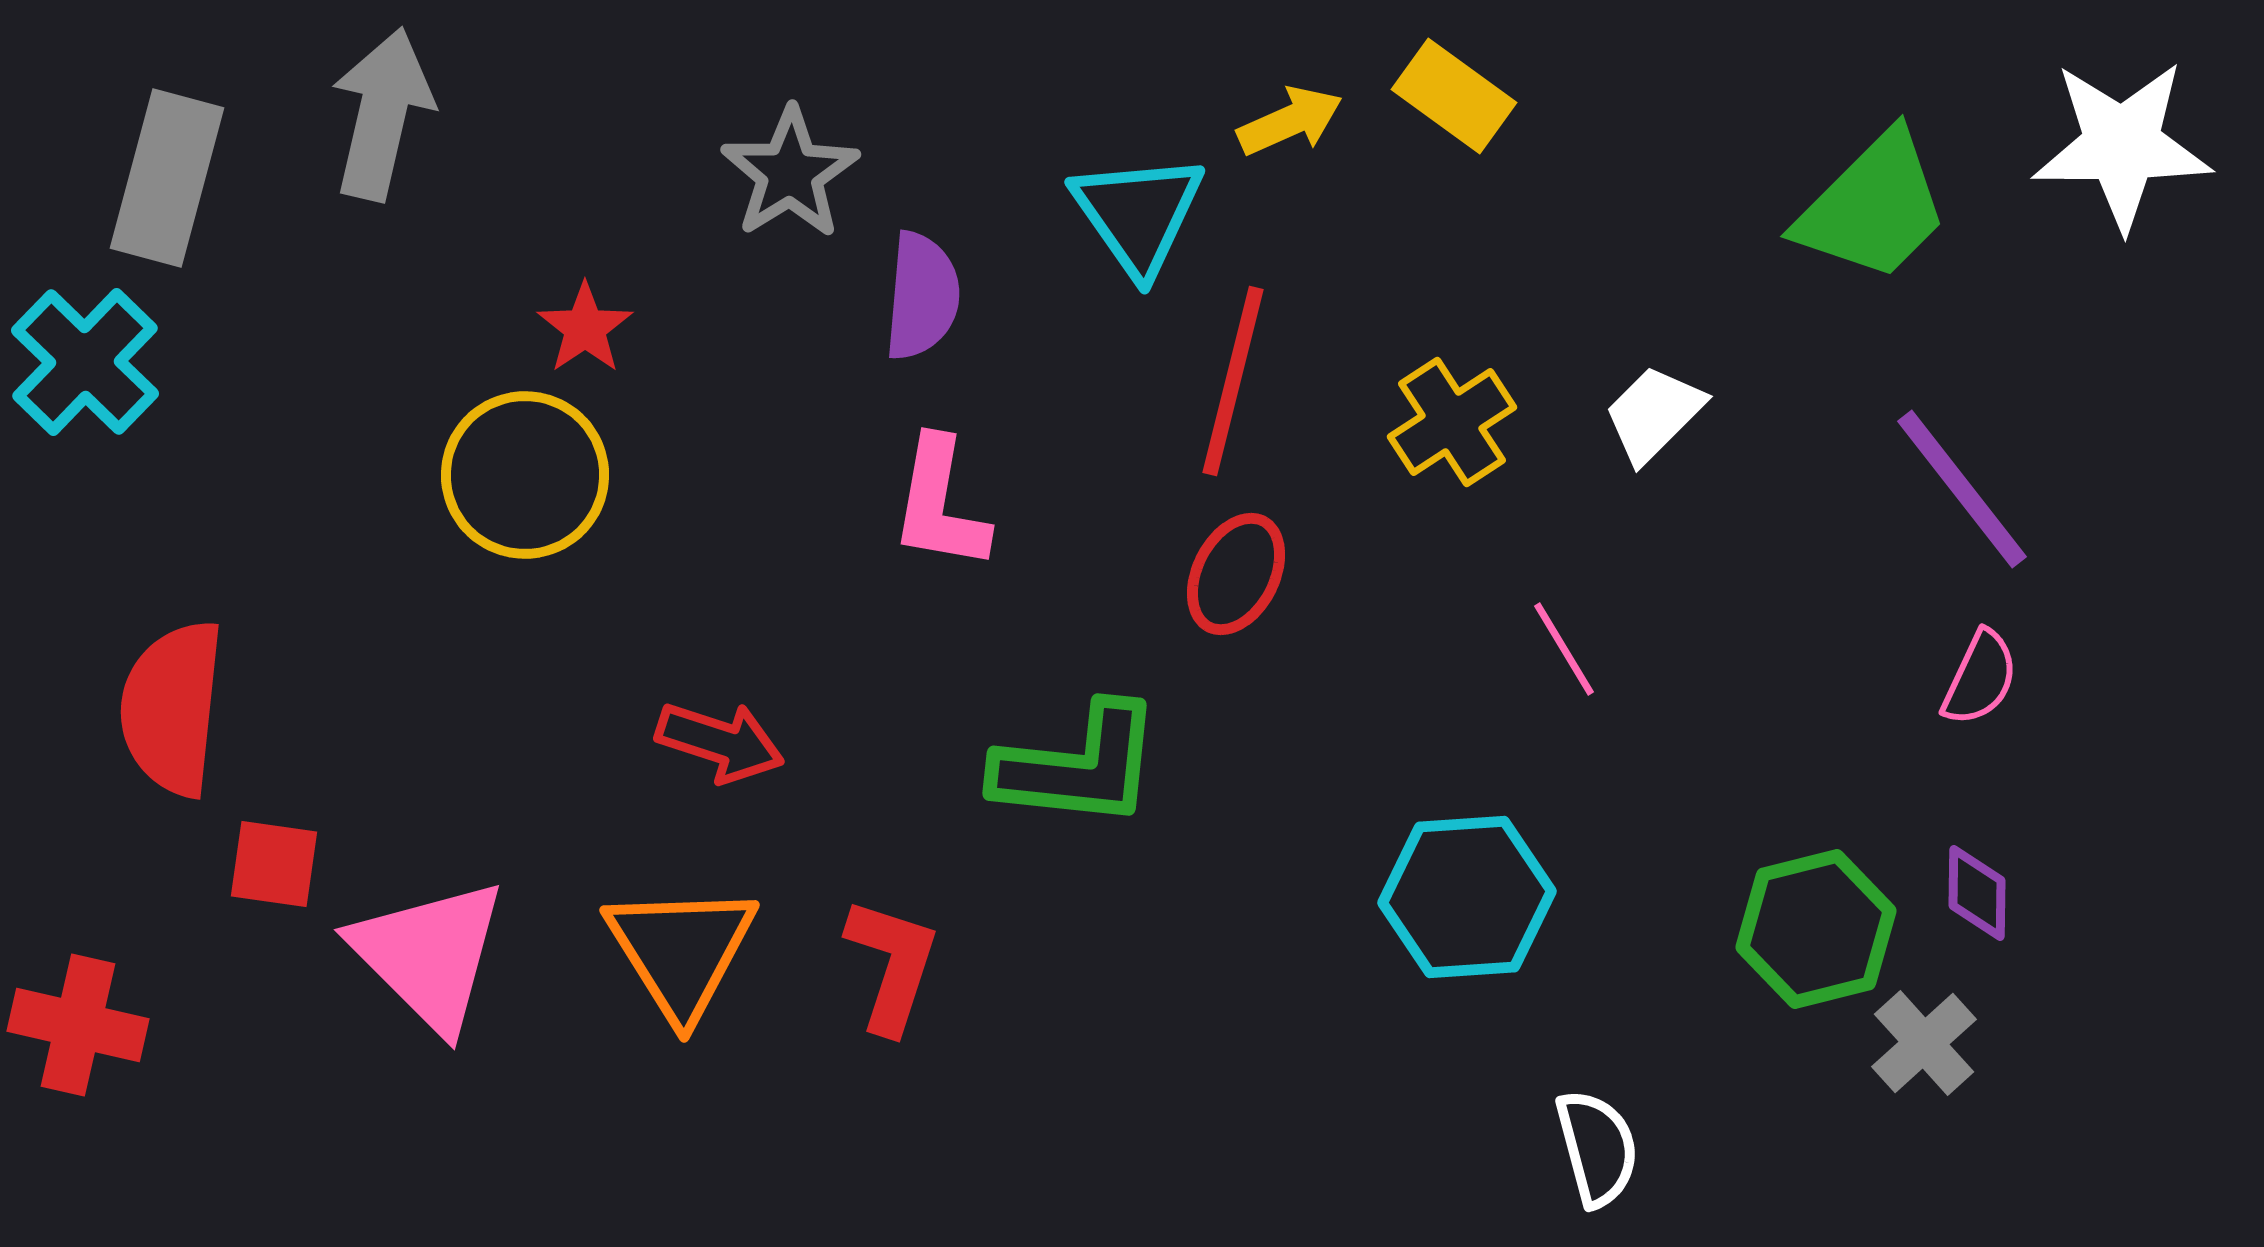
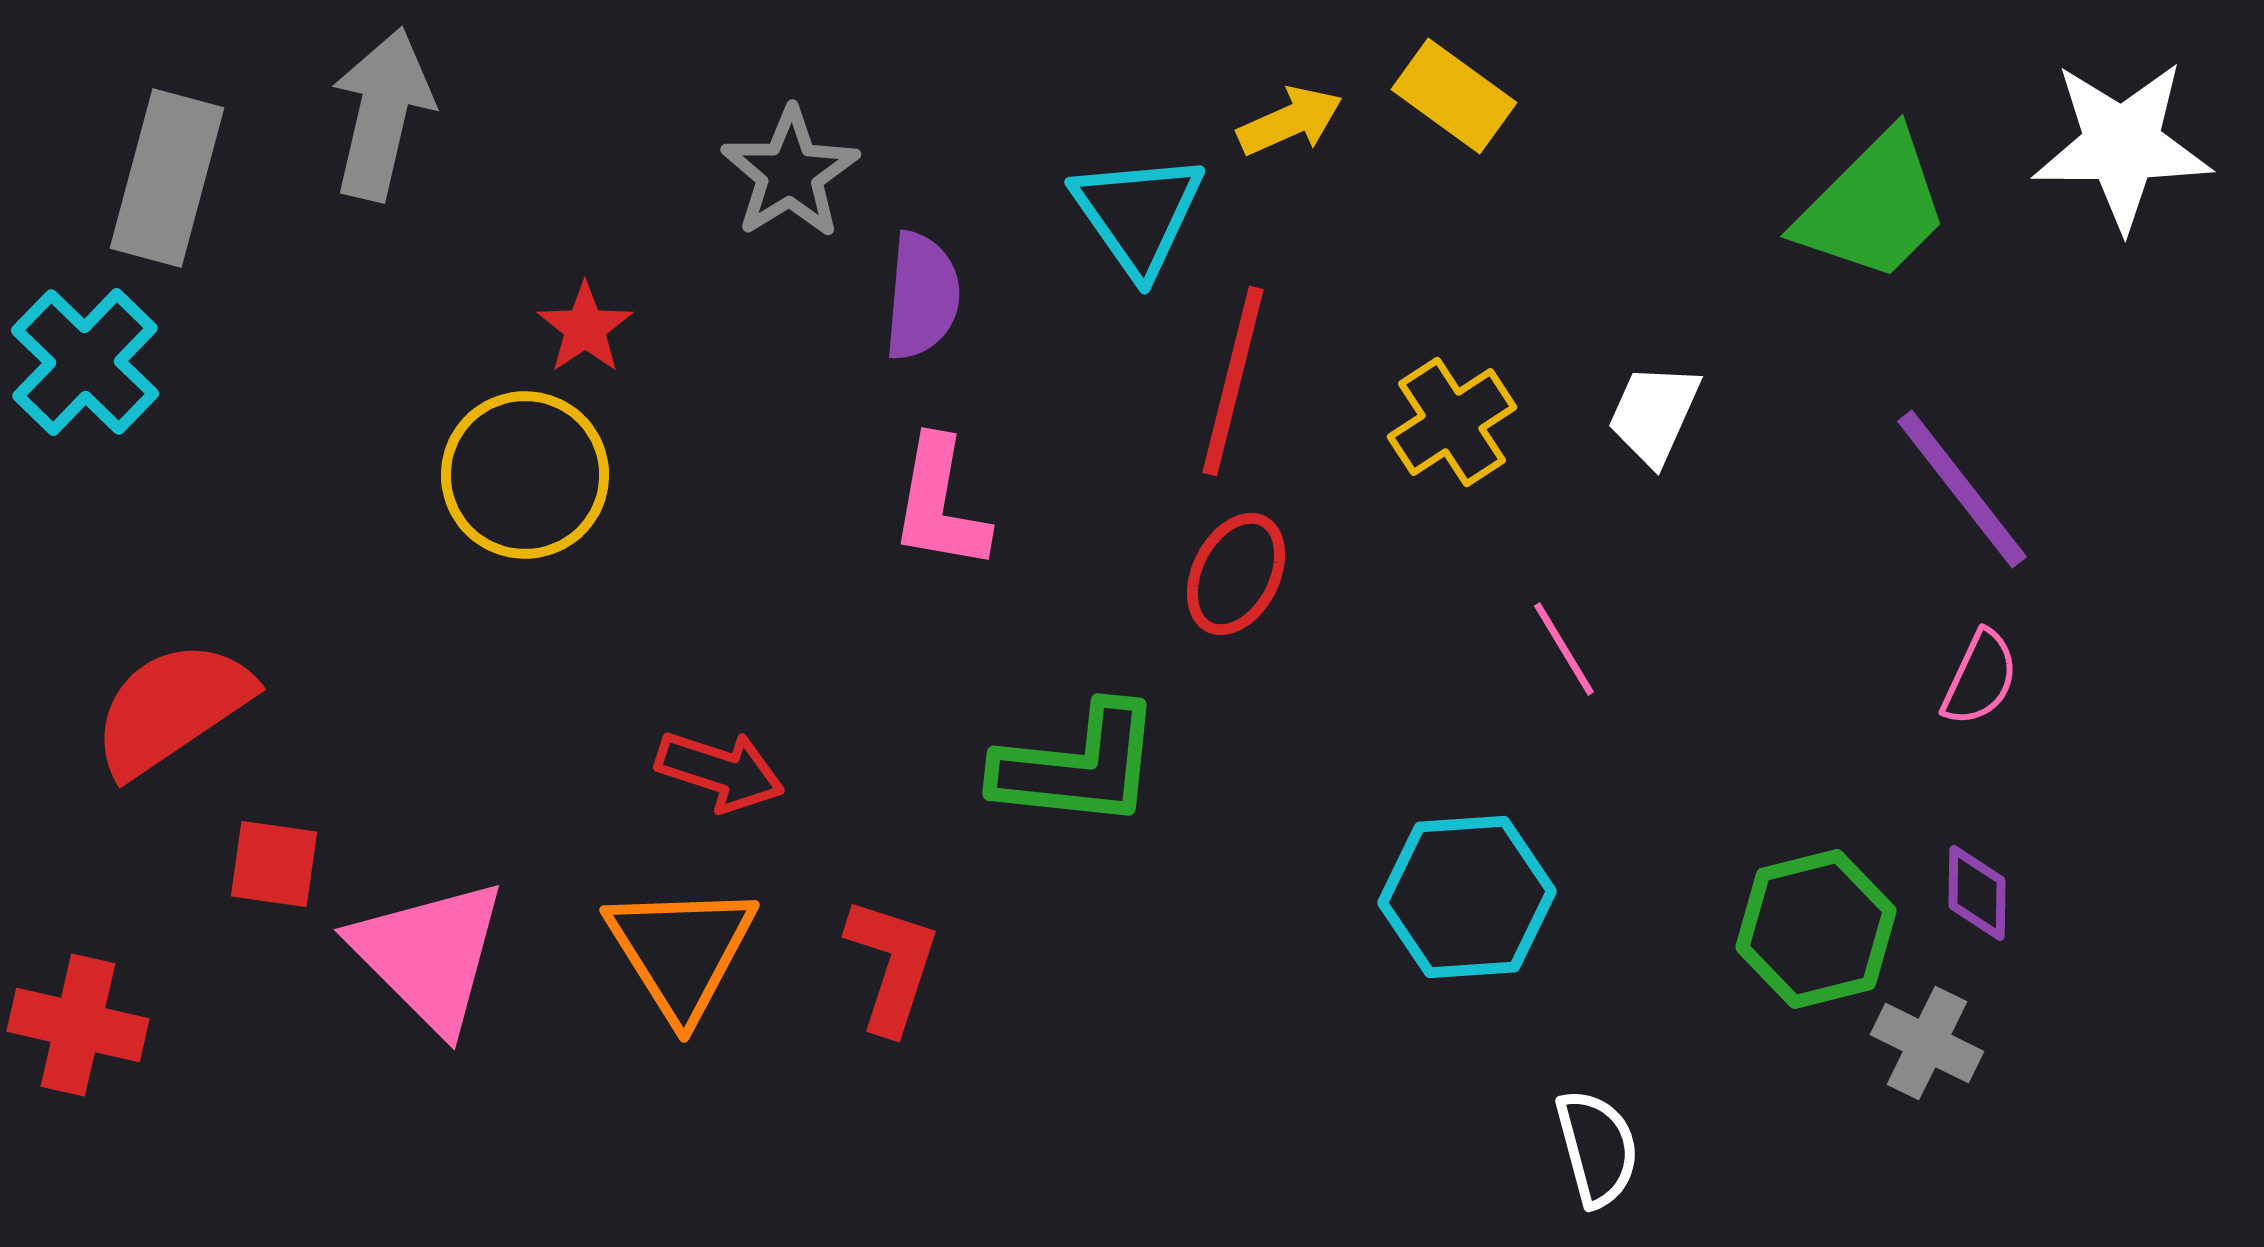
white trapezoid: rotated 21 degrees counterclockwise
red semicircle: rotated 50 degrees clockwise
red arrow: moved 29 px down
gray cross: moved 3 px right; rotated 22 degrees counterclockwise
